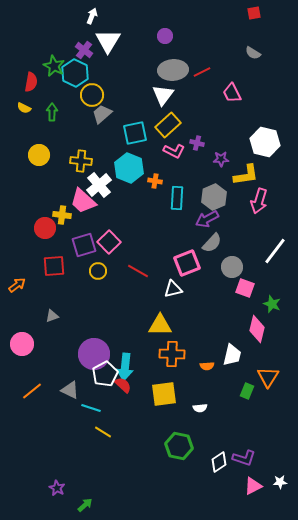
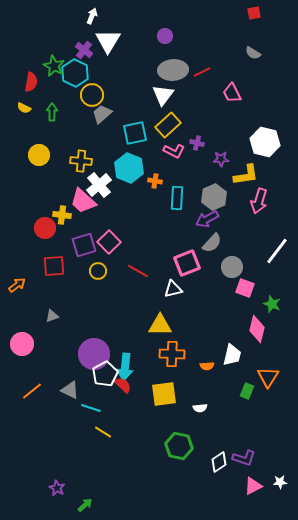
white line at (275, 251): moved 2 px right
